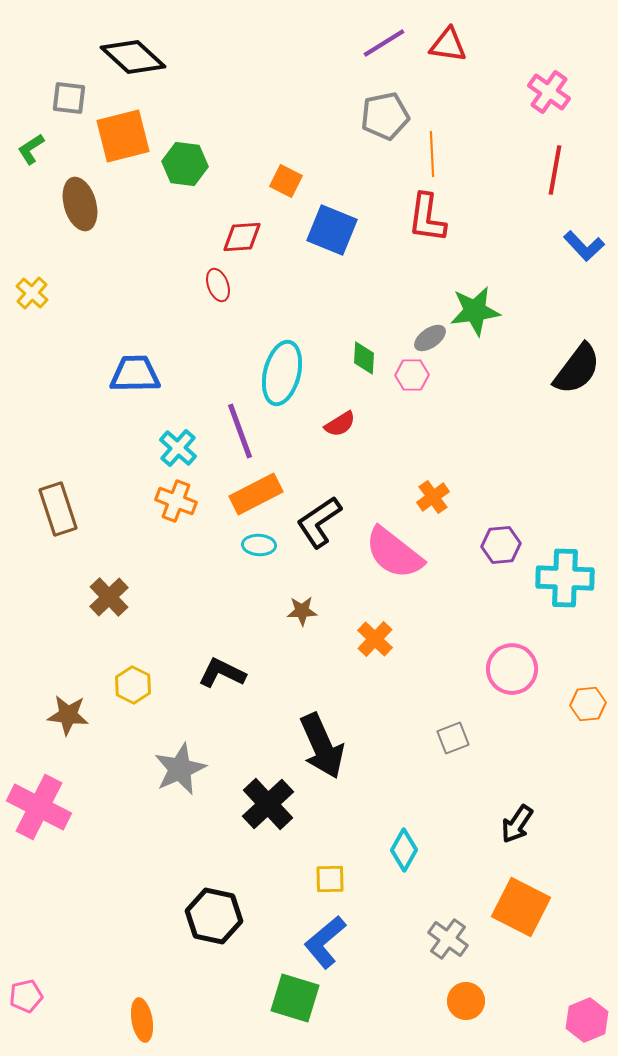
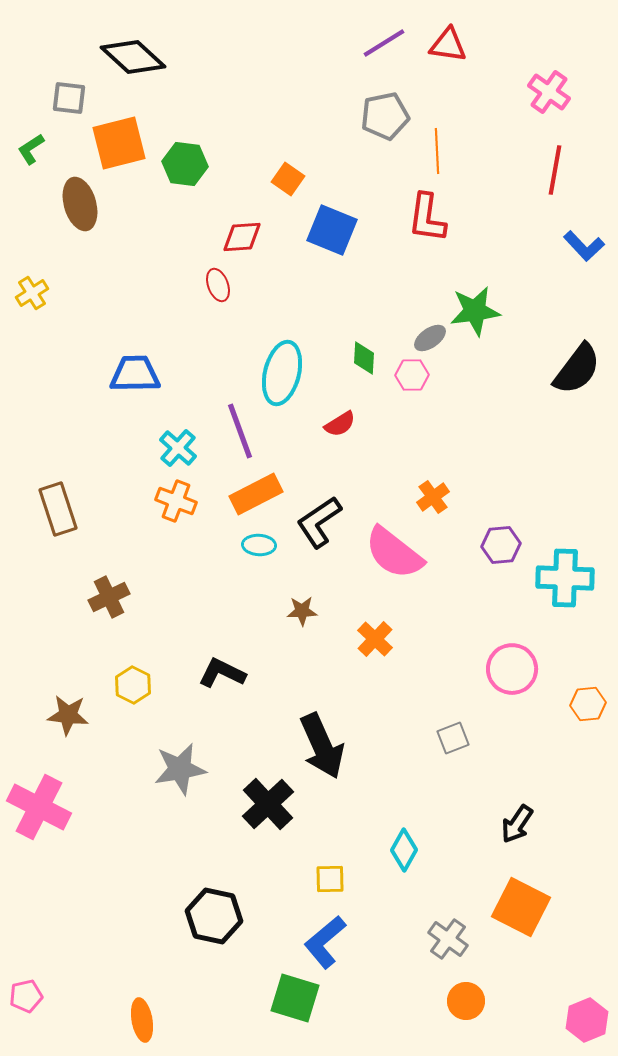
orange square at (123, 136): moved 4 px left, 7 px down
orange line at (432, 154): moved 5 px right, 3 px up
orange square at (286, 181): moved 2 px right, 2 px up; rotated 8 degrees clockwise
yellow cross at (32, 293): rotated 16 degrees clockwise
brown cross at (109, 597): rotated 18 degrees clockwise
gray star at (180, 769): rotated 14 degrees clockwise
